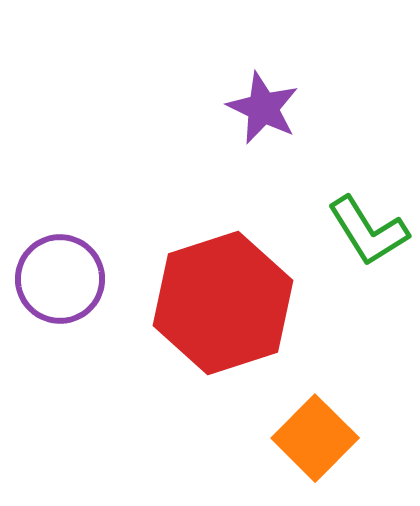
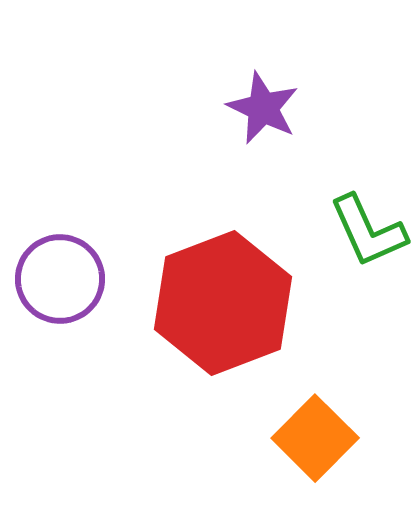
green L-shape: rotated 8 degrees clockwise
red hexagon: rotated 3 degrees counterclockwise
